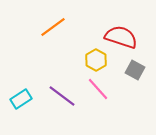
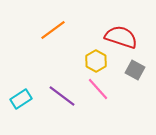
orange line: moved 3 px down
yellow hexagon: moved 1 px down
